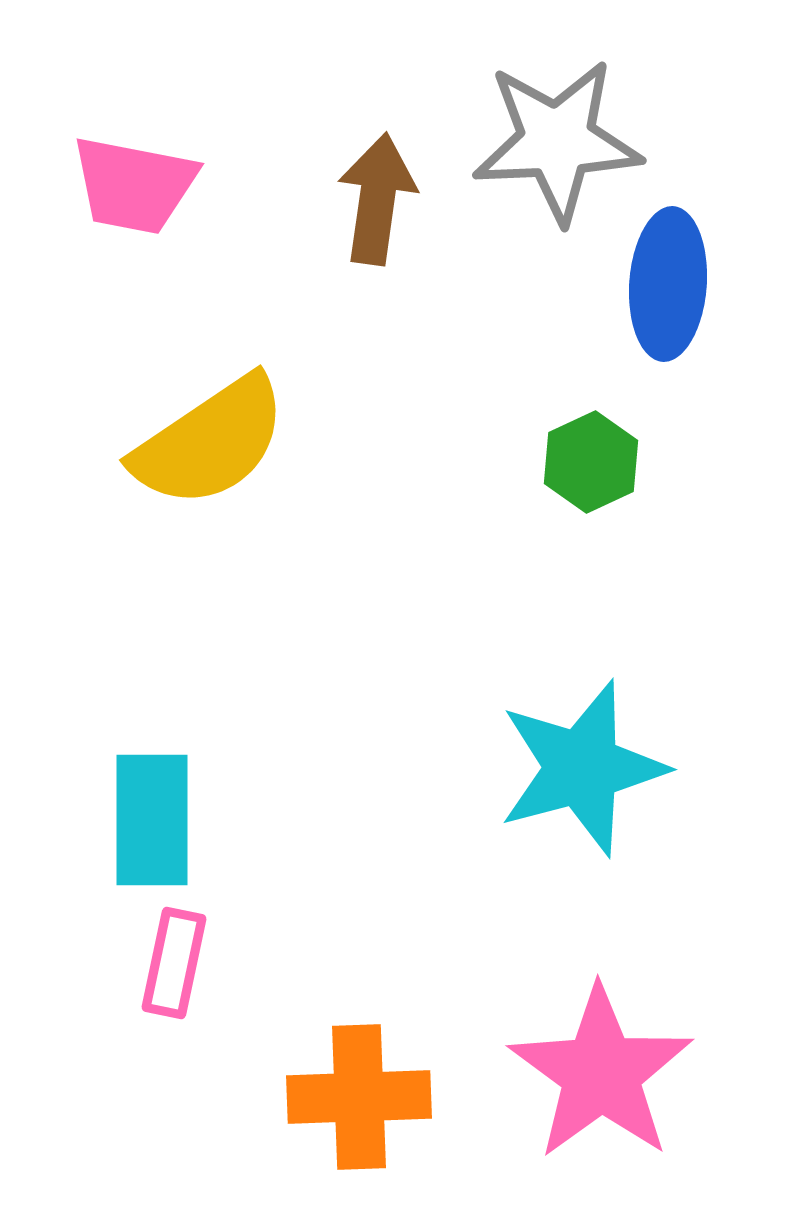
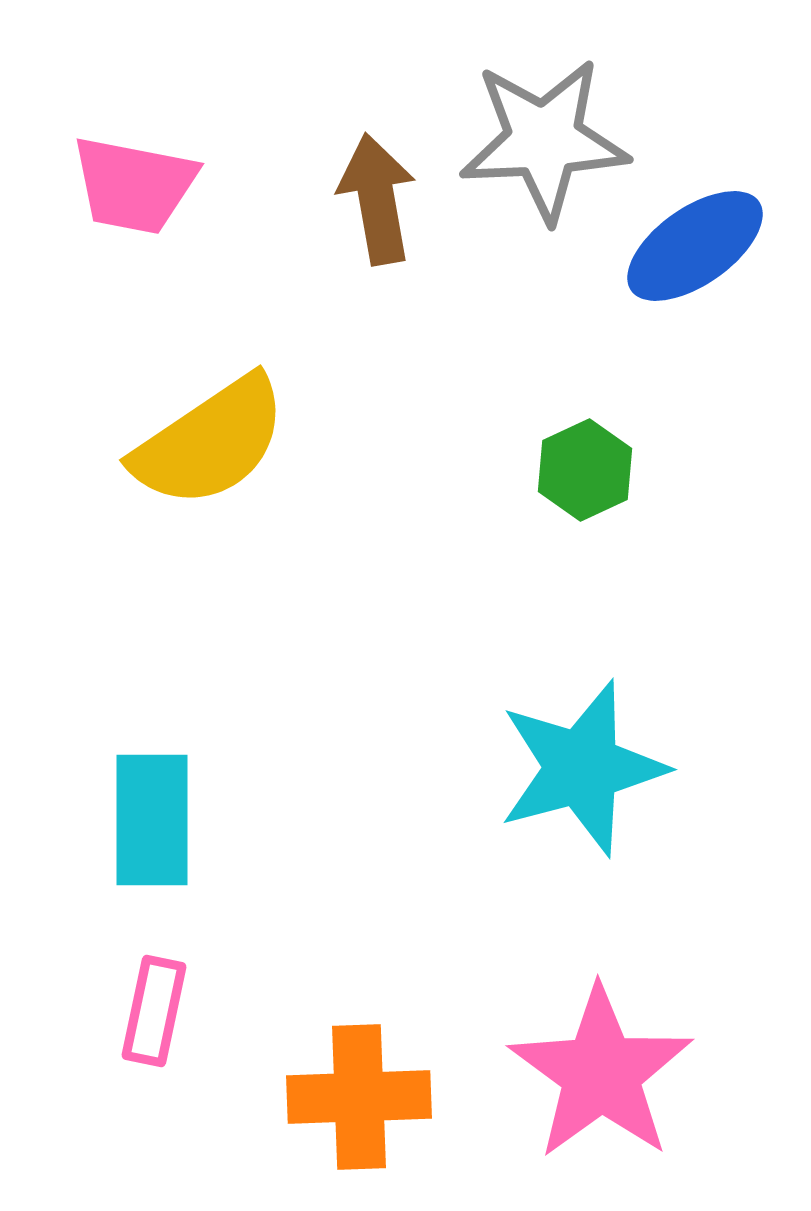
gray star: moved 13 px left, 1 px up
brown arrow: rotated 18 degrees counterclockwise
blue ellipse: moved 27 px right, 38 px up; rotated 51 degrees clockwise
green hexagon: moved 6 px left, 8 px down
pink rectangle: moved 20 px left, 48 px down
